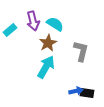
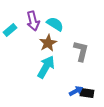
blue arrow: rotated 16 degrees counterclockwise
